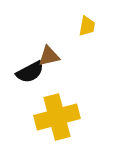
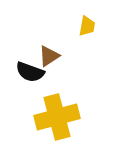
brown triangle: rotated 20 degrees counterclockwise
black semicircle: rotated 48 degrees clockwise
